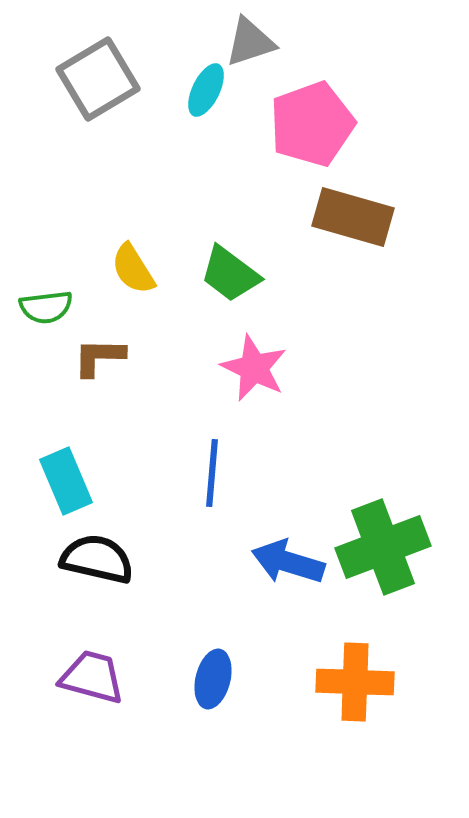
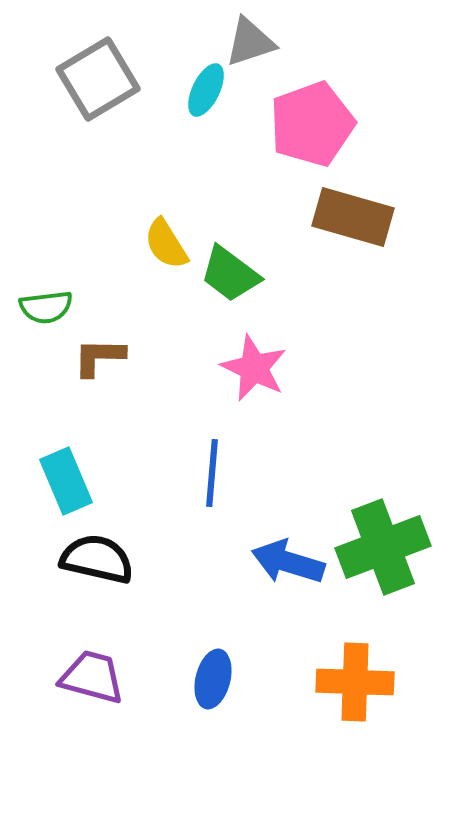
yellow semicircle: moved 33 px right, 25 px up
